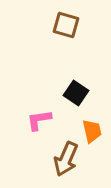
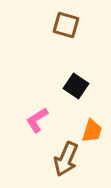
black square: moved 7 px up
pink L-shape: moved 2 px left; rotated 24 degrees counterclockwise
orange trapezoid: rotated 30 degrees clockwise
